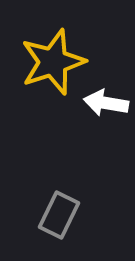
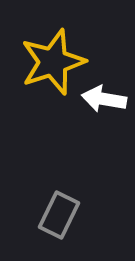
white arrow: moved 2 px left, 4 px up
